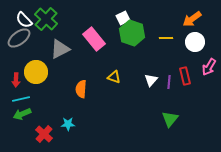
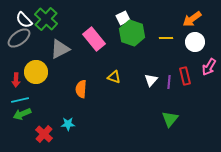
cyan line: moved 1 px left, 1 px down
